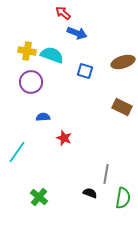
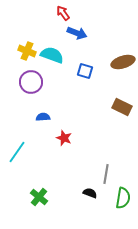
red arrow: rotated 14 degrees clockwise
yellow cross: rotated 12 degrees clockwise
